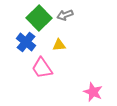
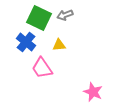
green square: rotated 20 degrees counterclockwise
